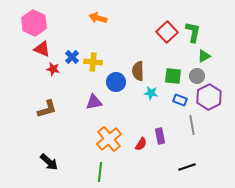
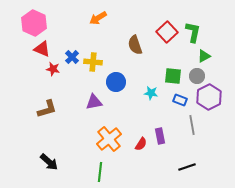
orange arrow: rotated 48 degrees counterclockwise
brown semicircle: moved 3 px left, 26 px up; rotated 18 degrees counterclockwise
